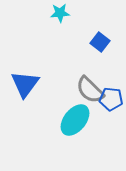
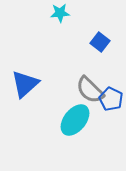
blue triangle: rotated 12 degrees clockwise
blue pentagon: rotated 20 degrees clockwise
